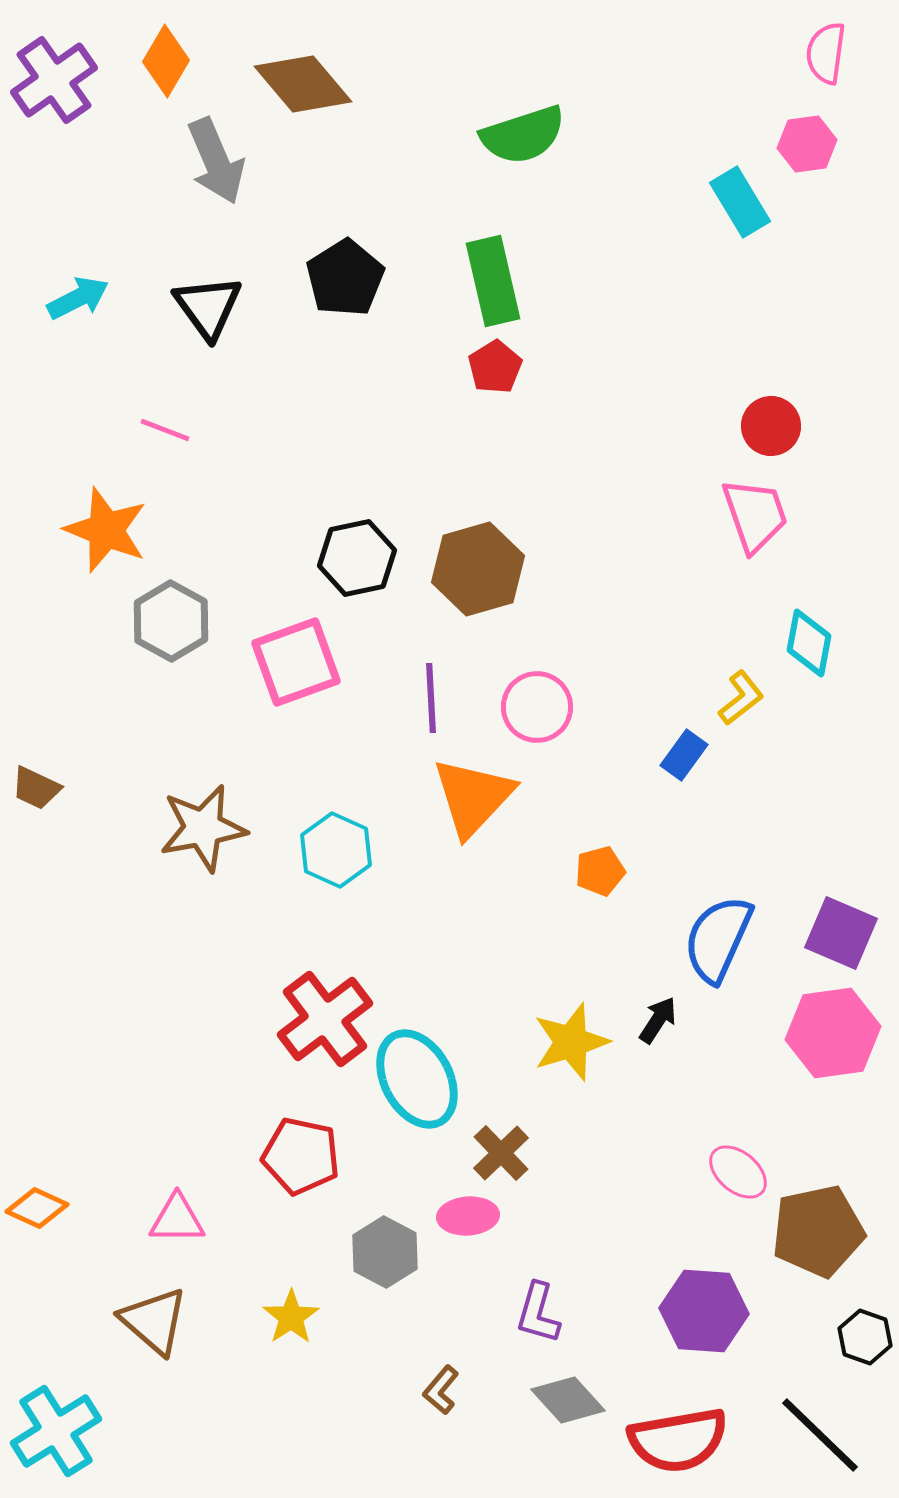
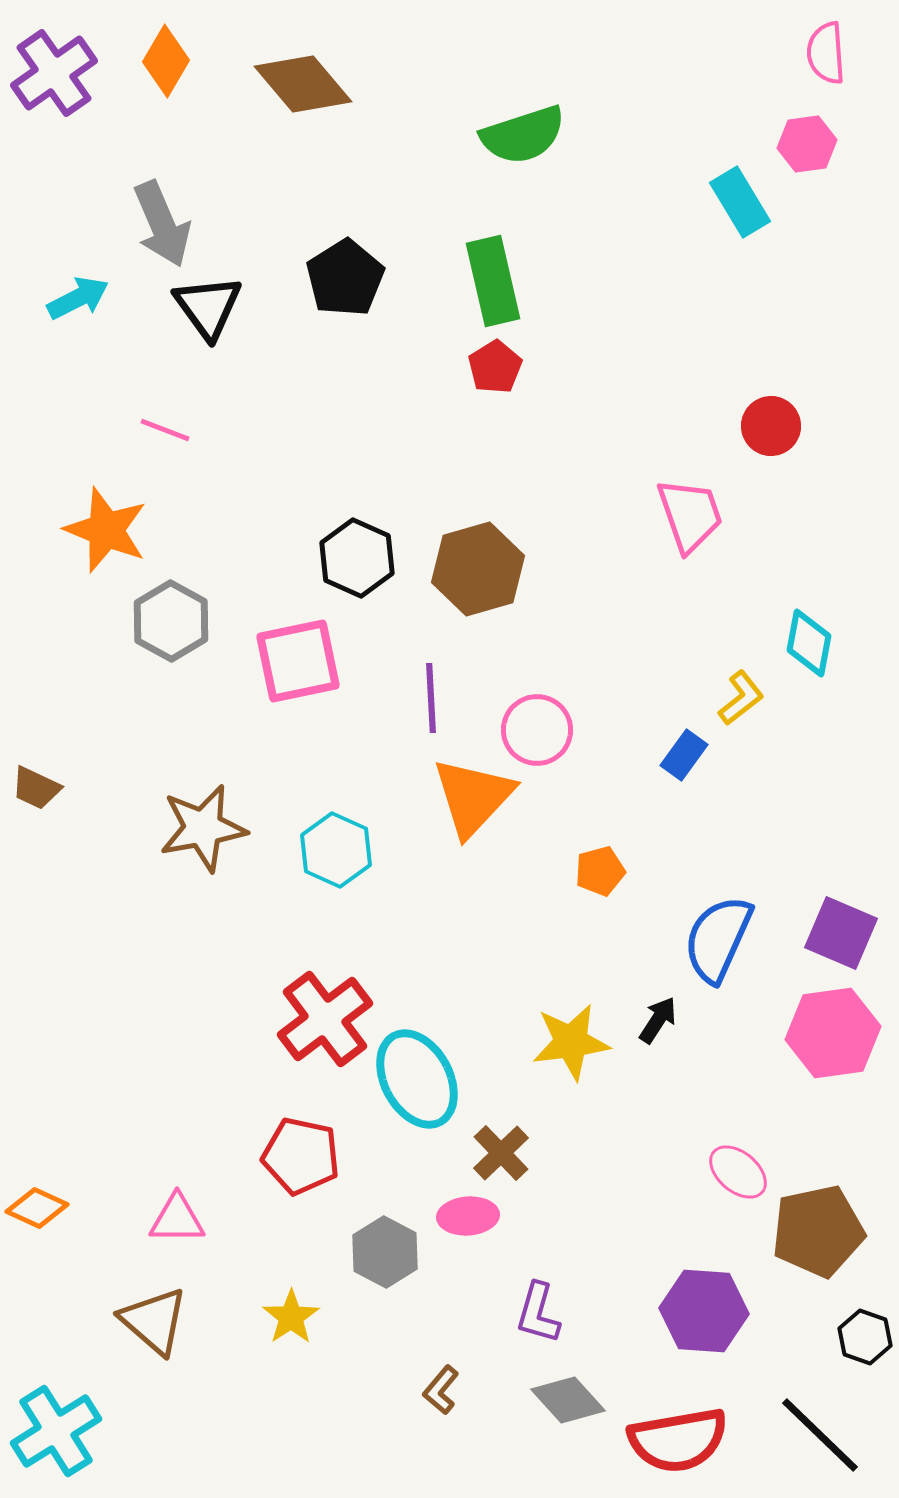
pink semicircle at (826, 53): rotated 12 degrees counterclockwise
purple cross at (54, 80): moved 7 px up
gray arrow at (216, 161): moved 54 px left, 63 px down
pink trapezoid at (755, 515): moved 65 px left
black hexagon at (357, 558): rotated 24 degrees counterclockwise
pink square at (296, 662): moved 2 px right, 1 px up; rotated 8 degrees clockwise
pink circle at (537, 707): moved 23 px down
yellow star at (571, 1042): rotated 10 degrees clockwise
